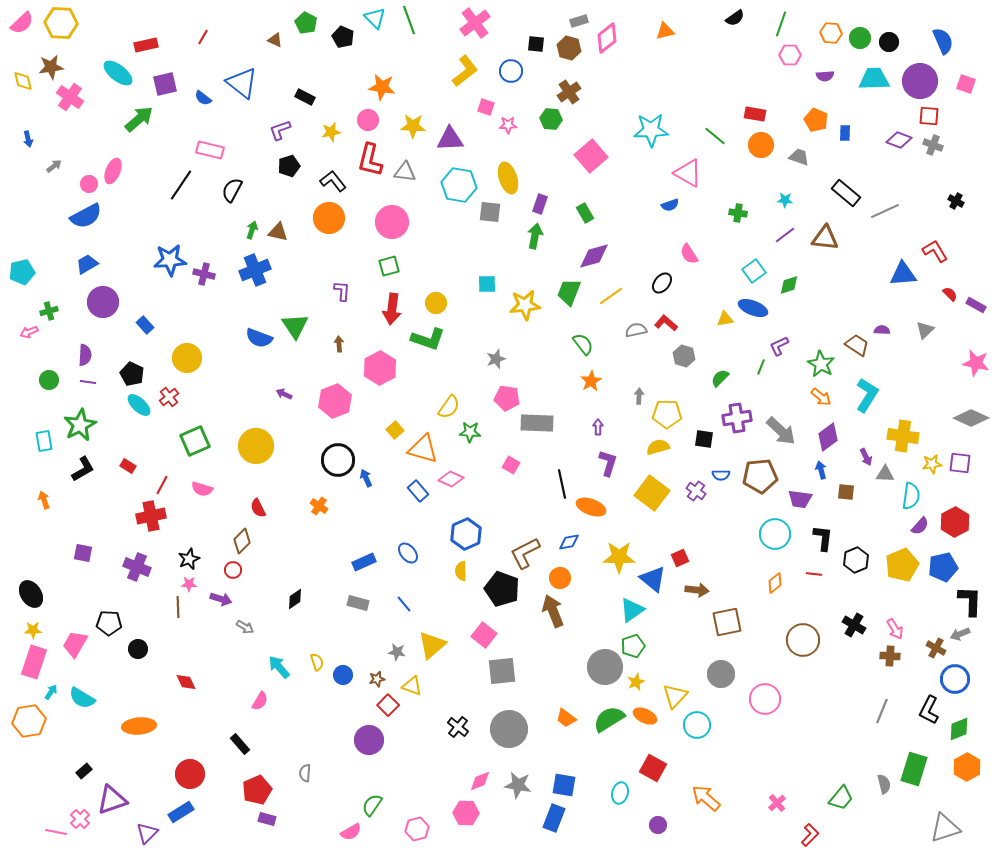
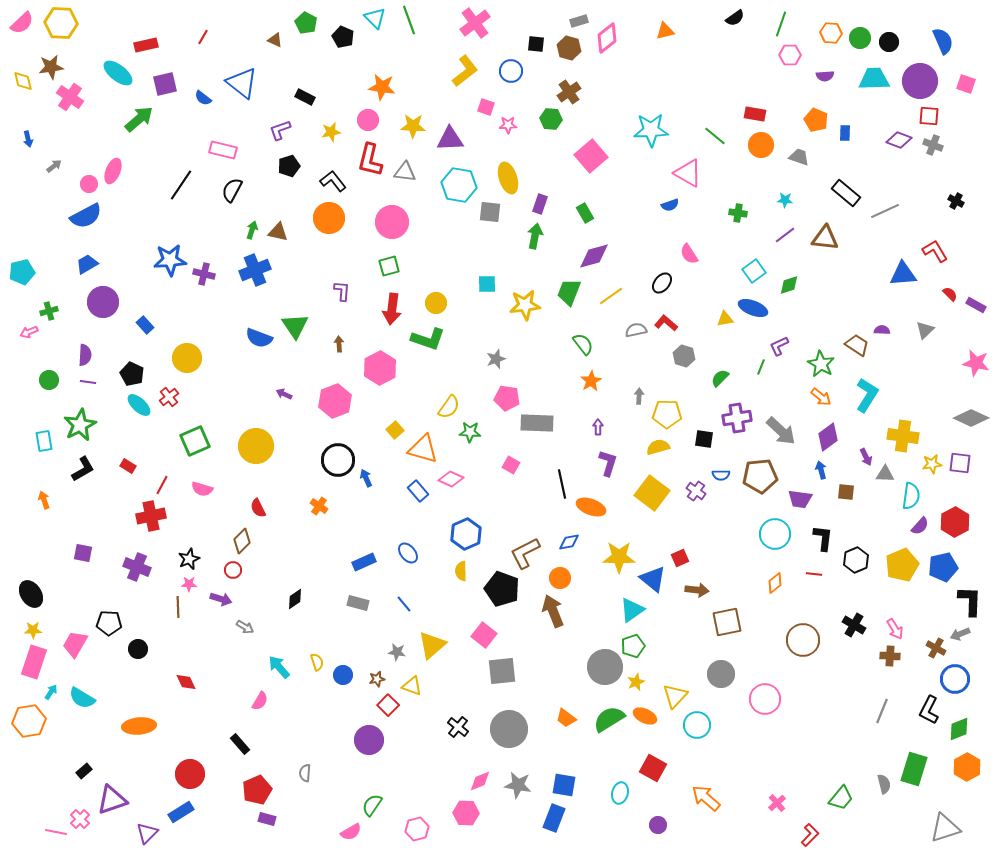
pink rectangle at (210, 150): moved 13 px right
